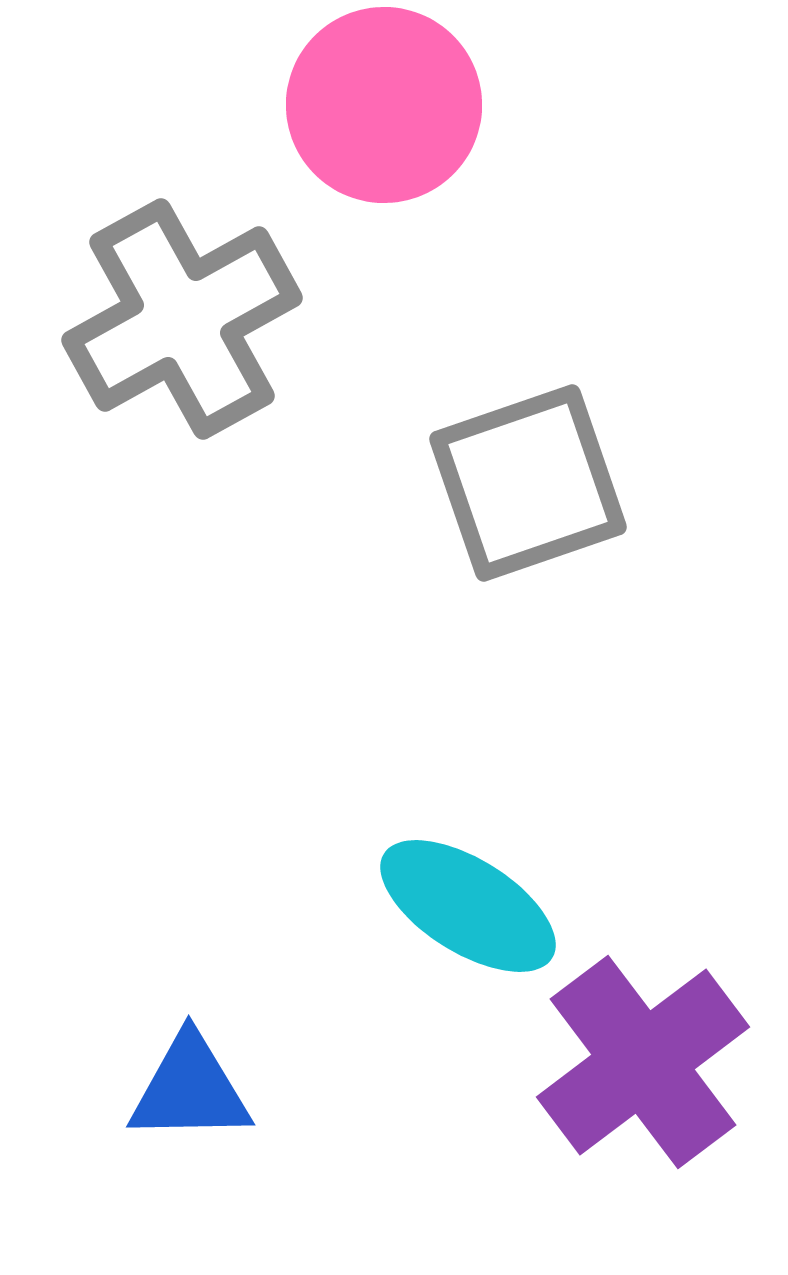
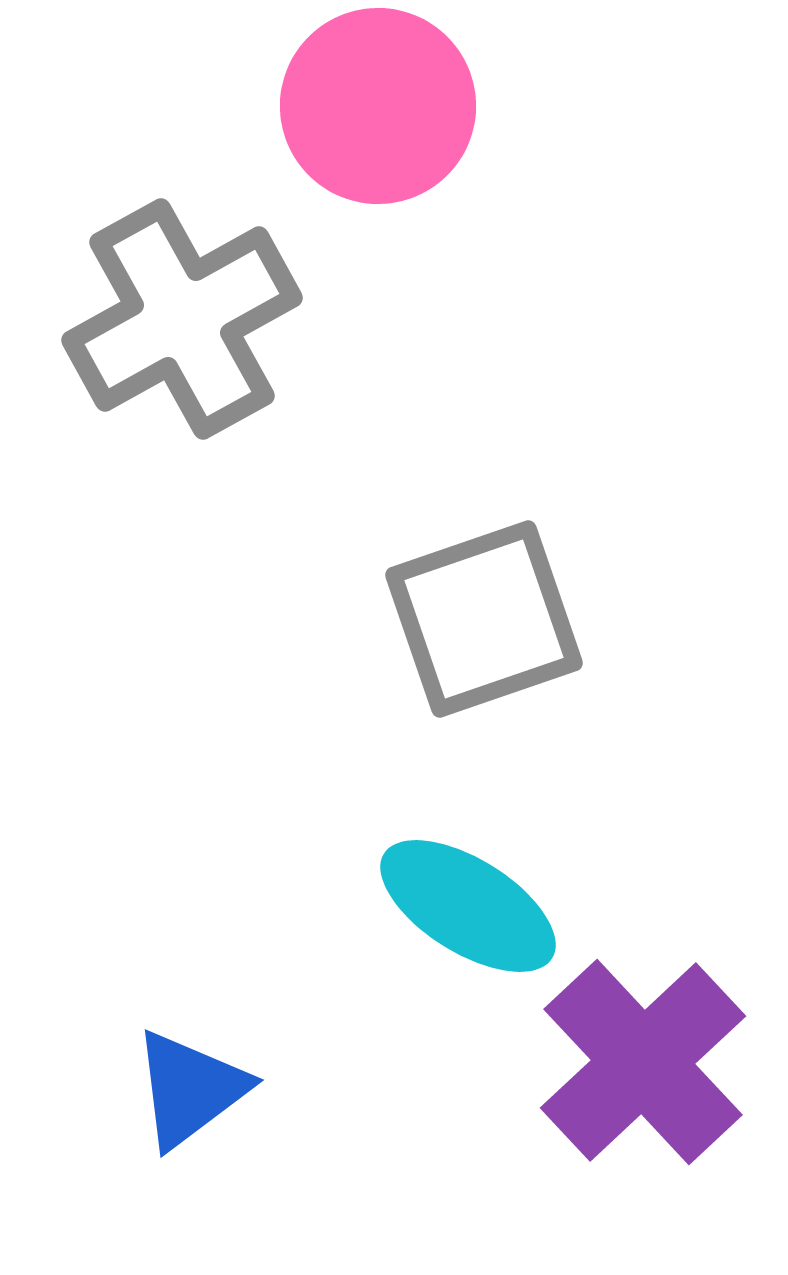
pink circle: moved 6 px left, 1 px down
gray square: moved 44 px left, 136 px down
purple cross: rotated 6 degrees counterclockwise
blue triangle: rotated 36 degrees counterclockwise
